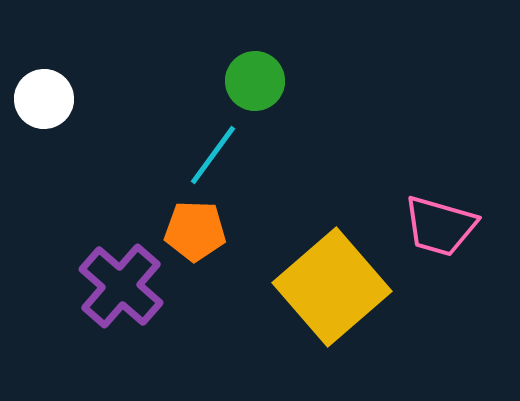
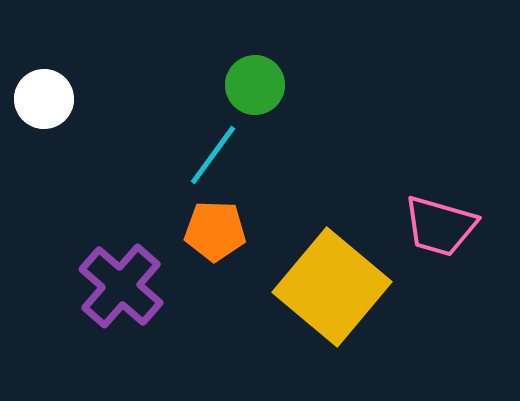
green circle: moved 4 px down
orange pentagon: moved 20 px right
yellow square: rotated 9 degrees counterclockwise
